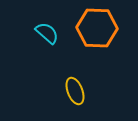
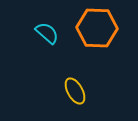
yellow ellipse: rotated 8 degrees counterclockwise
